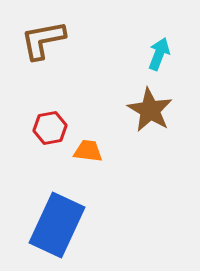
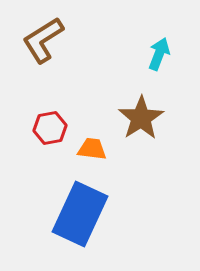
brown L-shape: rotated 21 degrees counterclockwise
brown star: moved 9 px left, 8 px down; rotated 9 degrees clockwise
orange trapezoid: moved 4 px right, 2 px up
blue rectangle: moved 23 px right, 11 px up
